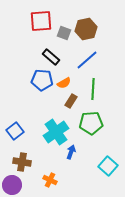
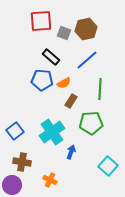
green line: moved 7 px right
cyan cross: moved 4 px left
